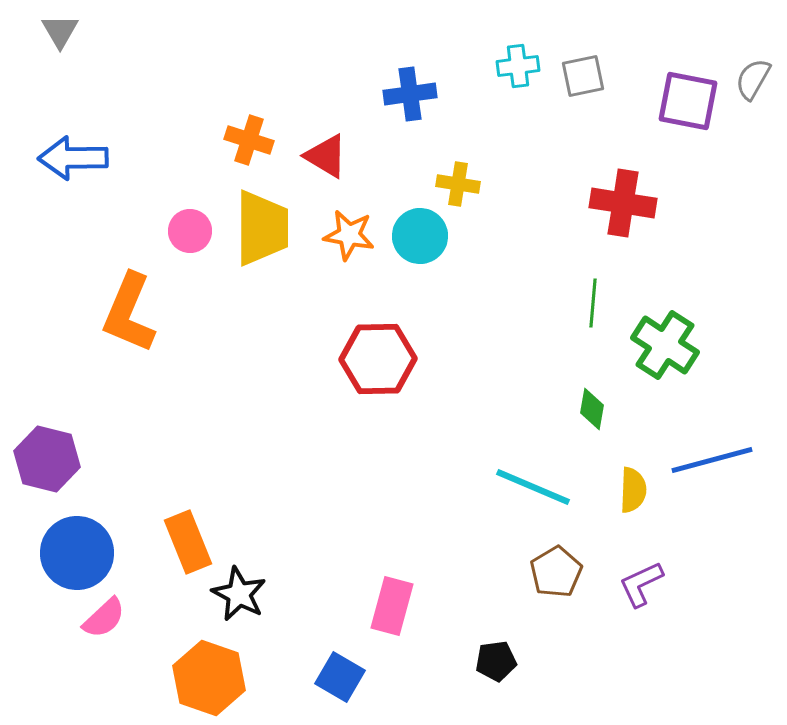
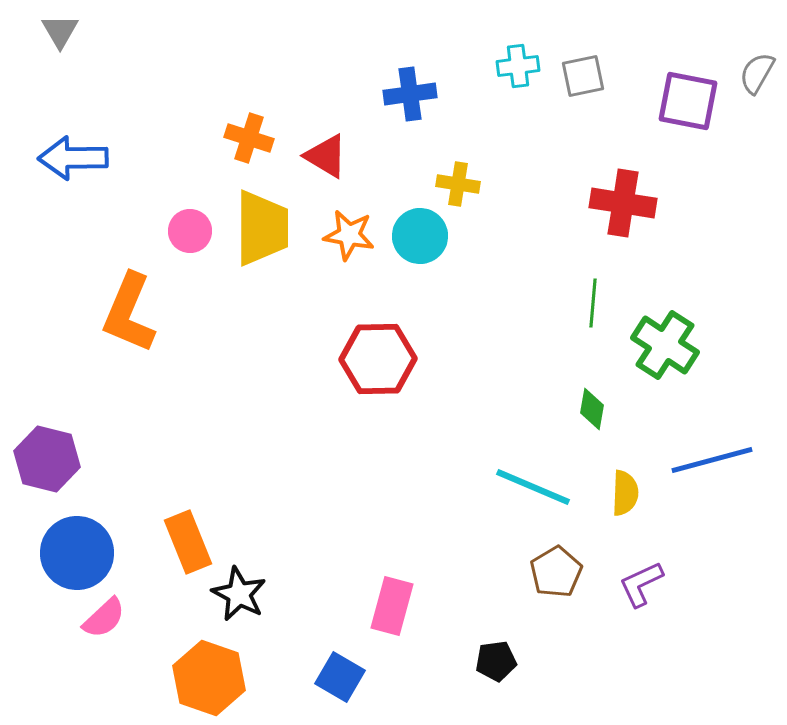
gray semicircle: moved 4 px right, 6 px up
orange cross: moved 2 px up
yellow semicircle: moved 8 px left, 3 px down
